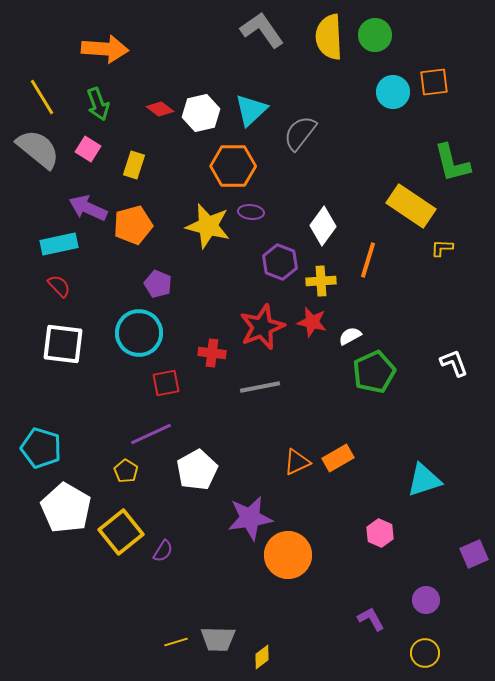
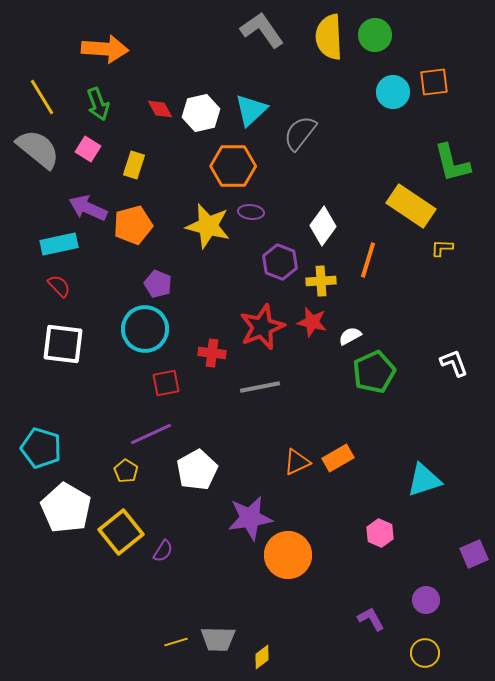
red diamond at (160, 109): rotated 24 degrees clockwise
cyan circle at (139, 333): moved 6 px right, 4 px up
